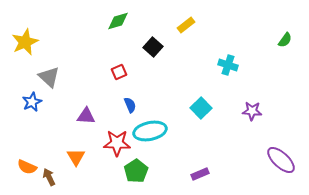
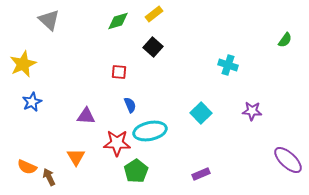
yellow rectangle: moved 32 px left, 11 px up
yellow star: moved 2 px left, 22 px down
red square: rotated 28 degrees clockwise
gray triangle: moved 57 px up
cyan square: moved 5 px down
purple ellipse: moved 7 px right
purple rectangle: moved 1 px right
